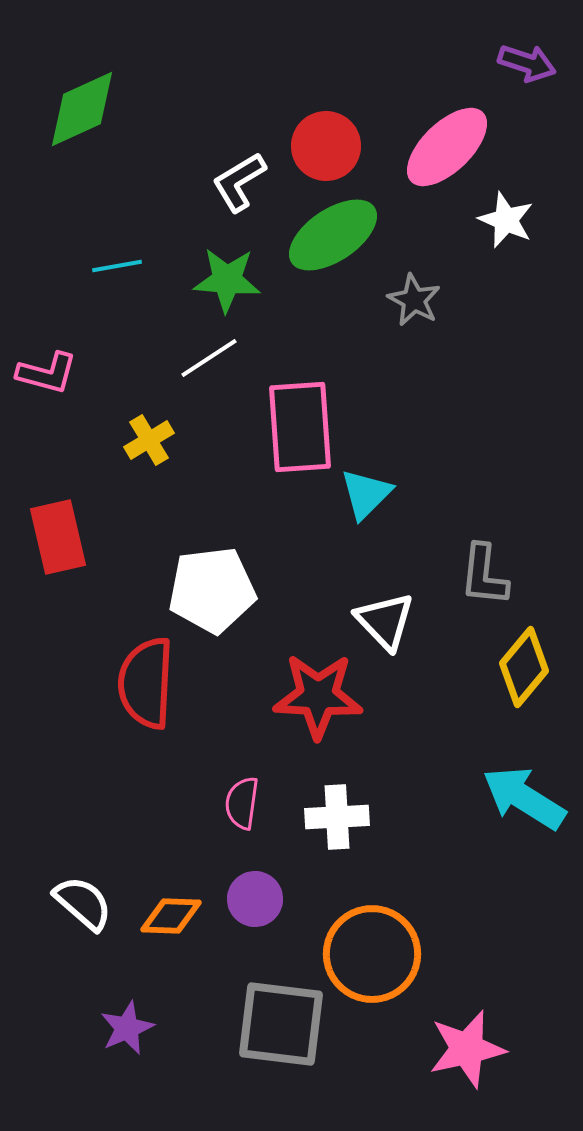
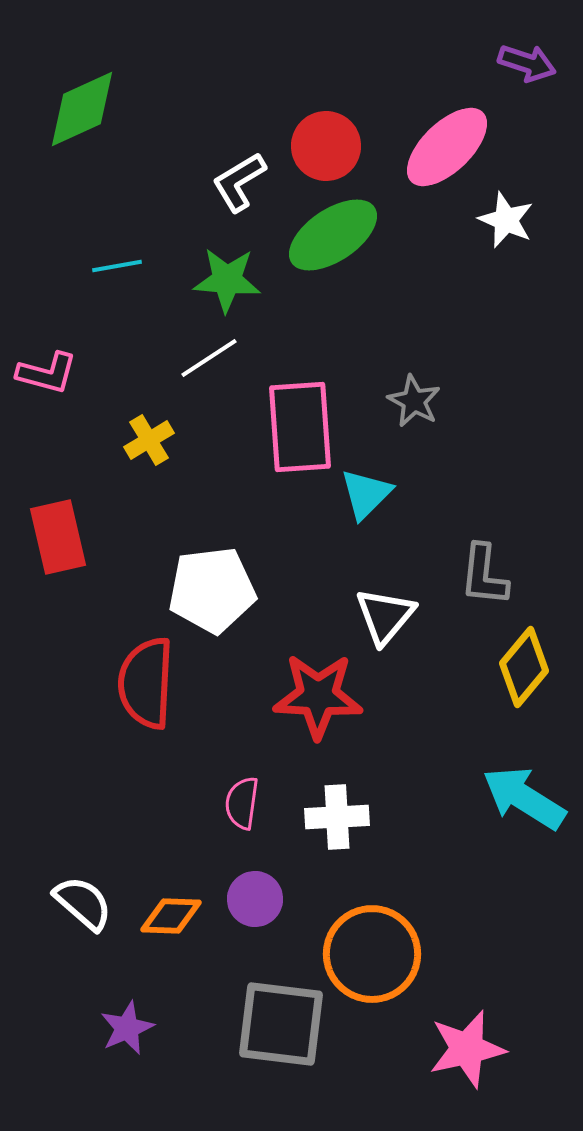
gray star: moved 101 px down
white triangle: moved 5 px up; rotated 24 degrees clockwise
